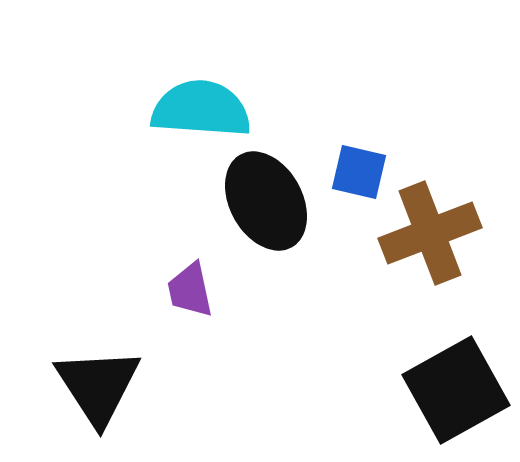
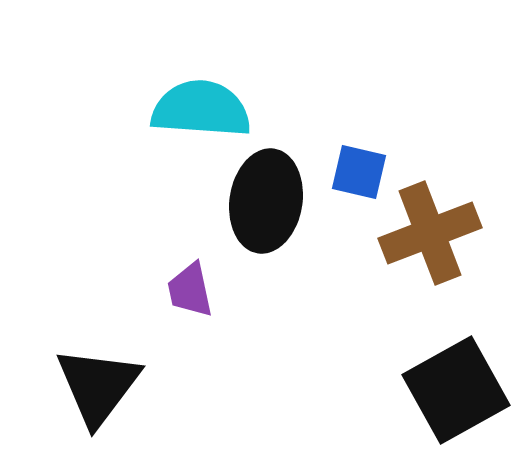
black ellipse: rotated 38 degrees clockwise
black triangle: rotated 10 degrees clockwise
